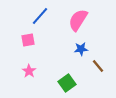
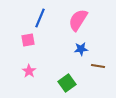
blue line: moved 2 px down; rotated 18 degrees counterclockwise
brown line: rotated 40 degrees counterclockwise
